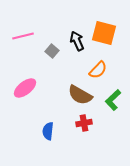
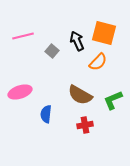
orange semicircle: moved 8 px up
pink ellipse: moved 5 px left, 4 px down; rotated 20 degrees clockwise
green L-shape: rotated 20 degrees clockwise
red cross: moved 1 px right, 2 px down
blue semicircle: moved 2 px left, 17 px up
